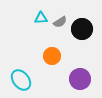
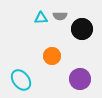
gray semicircle: moved 6 px up; rotated 32 degrees clockwise
